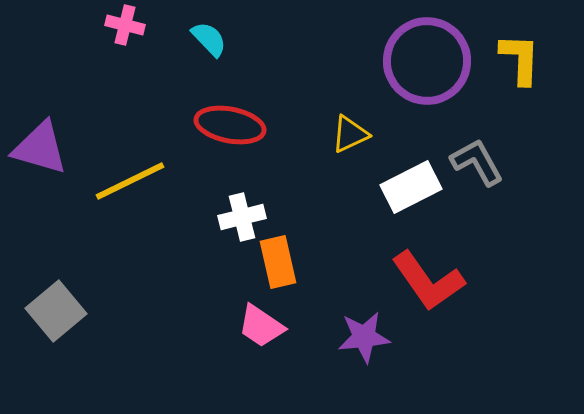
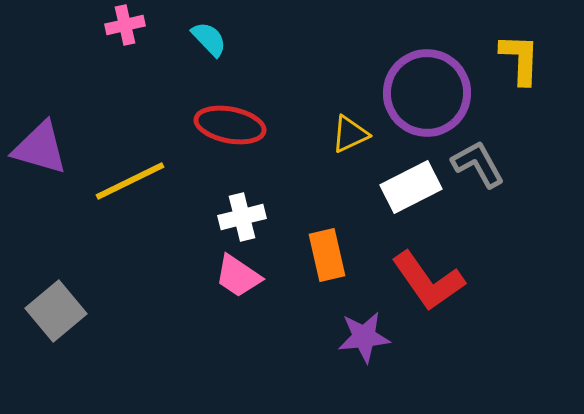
pink cross: rotated 27 degrees counterclockwise
purple circle: moved 32 px down
gray L-shape: moved 1 px right, 2 px down
orange rectangle: moved 49 px right, 7 px up
pink trapezoid: moved 23 px left, 50 px up
